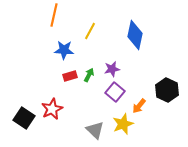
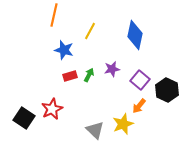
blue star: rotated 12 degrees clockwise
purple square: moved 25 px right, 12 px up
